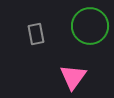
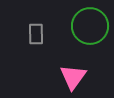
gray rectangle: rotated 10 degrees clockwise
